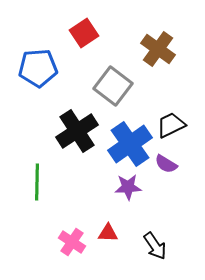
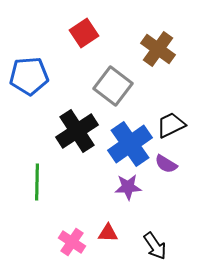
blue pentagon: moved 9 px left, 8 px down
